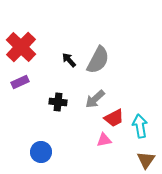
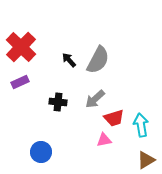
red trapezoid: rotated 10 degrees clockwise
cyan arrow: moved 1 px right, 1 px up
brown triangle: rotated 24 degrees clockwise
